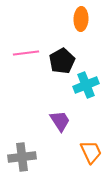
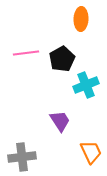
black pentagon: moved 2 px up
